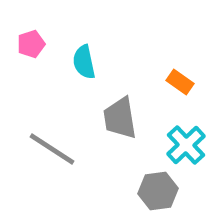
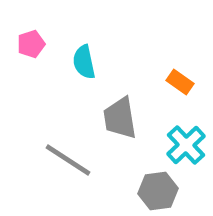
gray line: moved 16 px right, 11 px down
